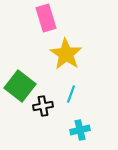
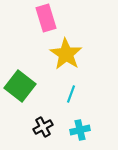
black cross: moved 21 px down; rotated 18 degrees counterclockwise
